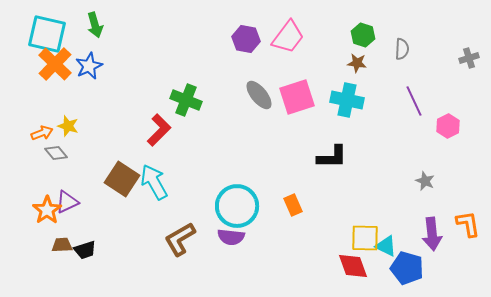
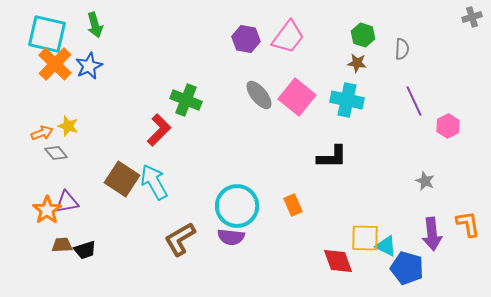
gray cross: moved 3 px right, 41 px up
pink square: rotated 33 degrees counterclockwise
purple triangle: rotated 15 degrees clockwise
red diamond: moved 15 px left, 5 px up
